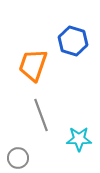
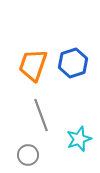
blue hexagon: moved 22 px down; rotated 24 degrees clockwise
cyan star: rotated 20 degrees counterclockwise
gray circle: moved 10 px right, 3 px up
